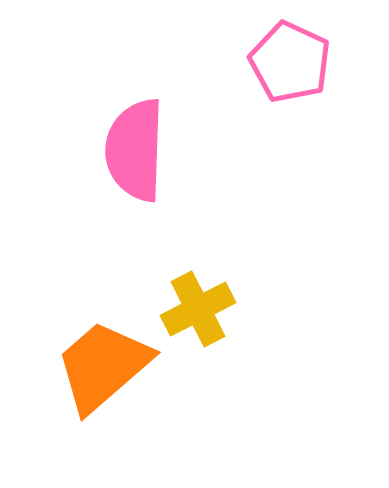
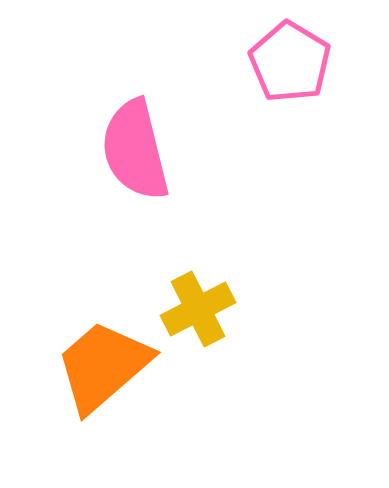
pink pentagon: rotated 6 degrees clockwise
pink semicircle: rotated 16 degrees counterclockwise
